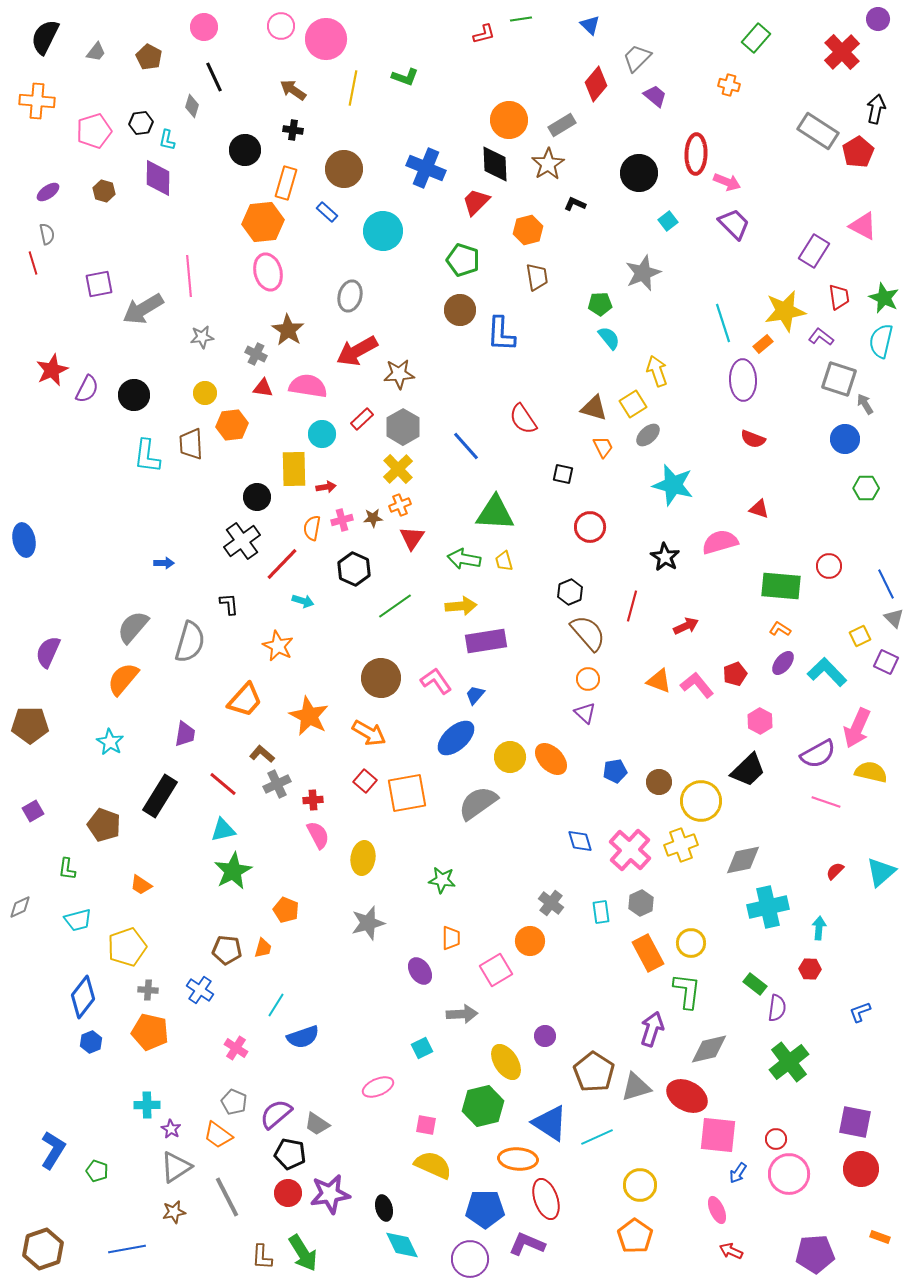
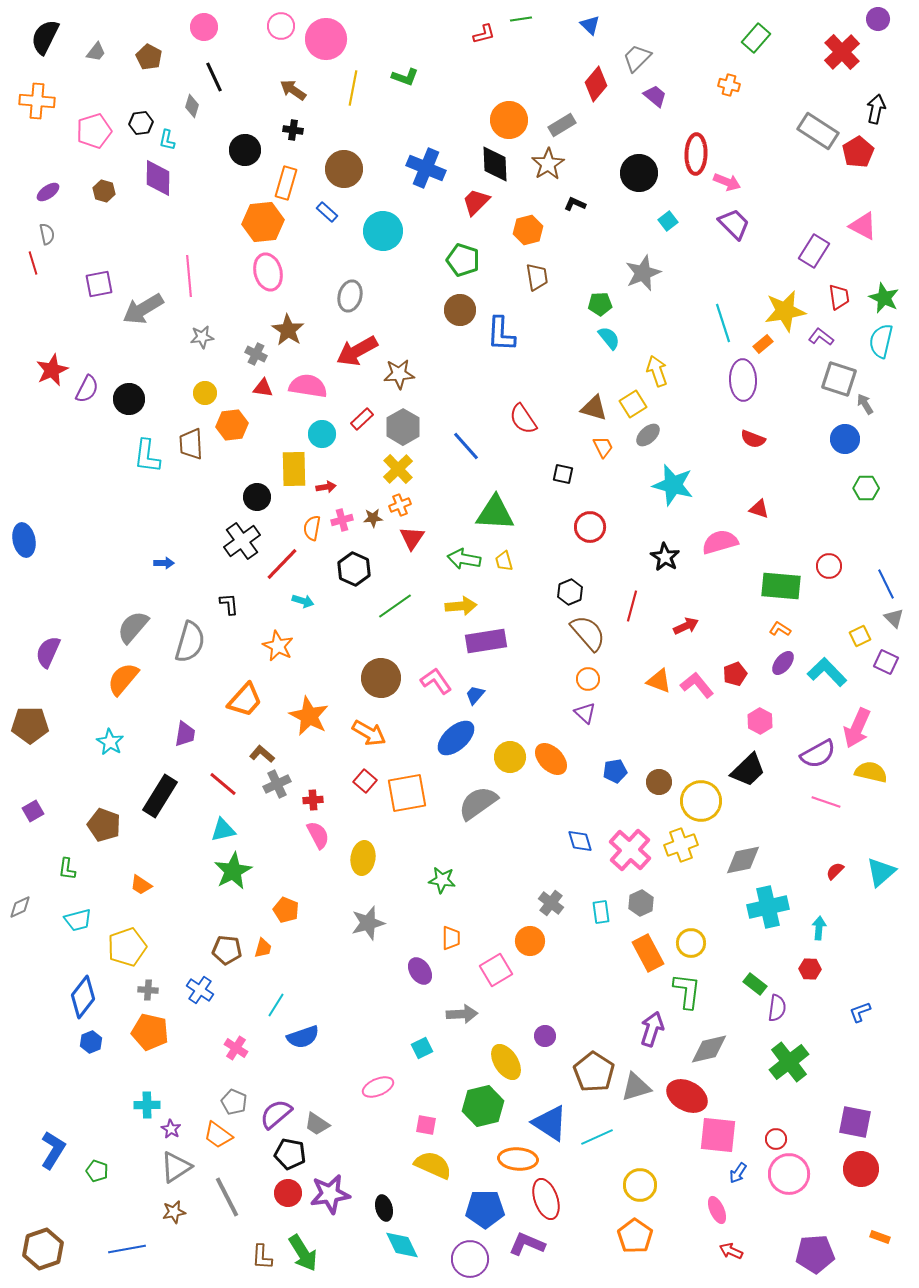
black circle at (134, 395): moved 5 px left, 4 px down
